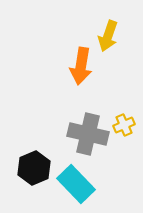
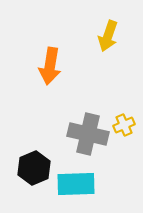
orange arrow: moved 31 px left
cyan rectangle: rotated 48 degrees counterclockwise
